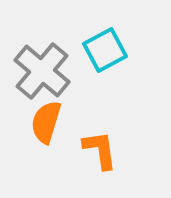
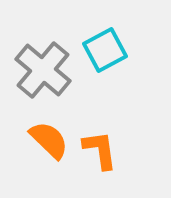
gray cross: moved 1 px right, 1 px up
orange semicircle: moved 3 px right, 18 px down; rotated 117 degrees clockwise
